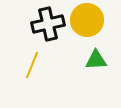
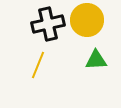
yellow line: moved 6 px right
